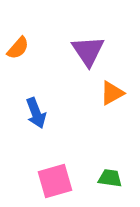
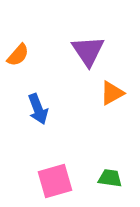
orange semicircle: moved 7 px down
blue arrow: moved 2 px right, 4 px up
